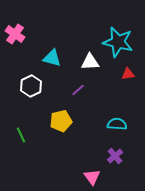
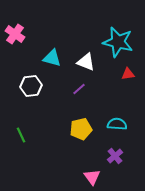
white triangle: moved 4 px left; rotated 24 degrees clockwise
white hexagon: rotated 20 degrees clockwise
purple line: moved 1 px right, 1 px up
yellow pentagon: moved 20 px right, 8 px down
